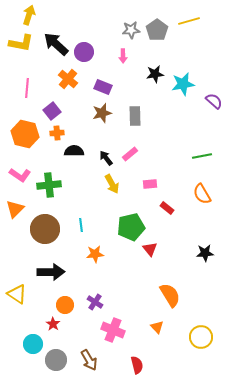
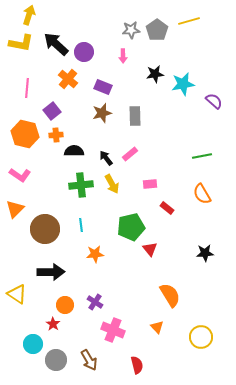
orange cross at (57, 133): moved 1 px left, 2 px down
green cross at (49, 185): moved 32 px right
